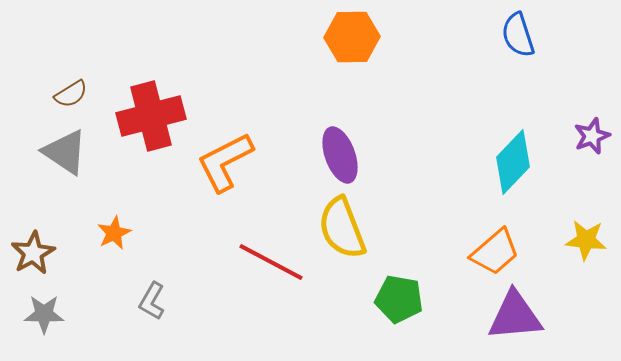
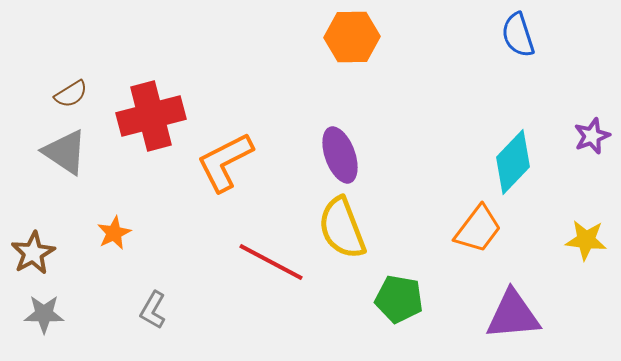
orange trapezoid: moved 17 px left, 23 px up; rotated 12 degrees counterclockwise
gray L-shape: moved 1 px right, 9 px down
purple triangle: moved 2 px left, 1 px up
